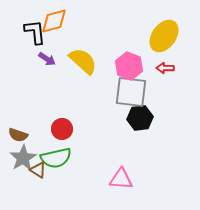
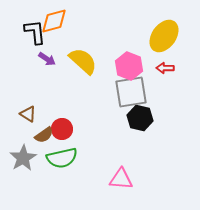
gray square: rotated 16 degrees counterclockwise
black hexagon: rotated 20 degrees clockwise
brown semicircle: moved 26 px right; rotated 54 degrees counterclockwise
green semicircle: moved 6 px right
brown triangle: moved 10 px left, 56 px up
